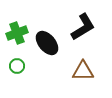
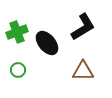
green cross: moved 1 px up
green circle: moved 1 px right, 4 px down
